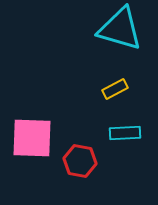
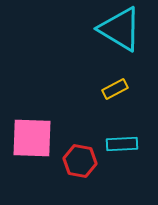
cyan triangle: rotated 15 degrees clockwise
cyan rectangle: moved 3 px left, 11 px down
